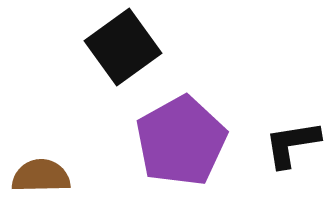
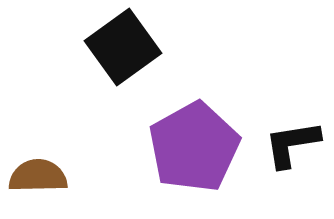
purple pentagon: moved 13 px right, 6 px down
brown semicircle: moved 3 px left
